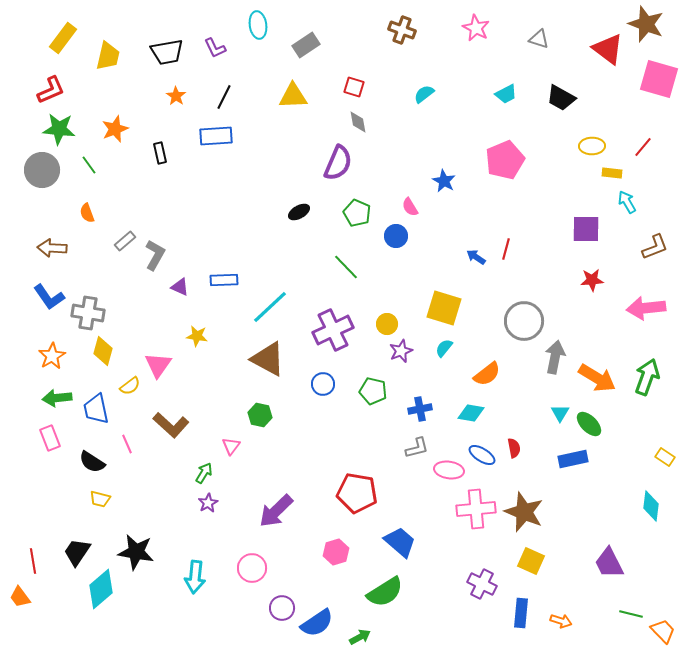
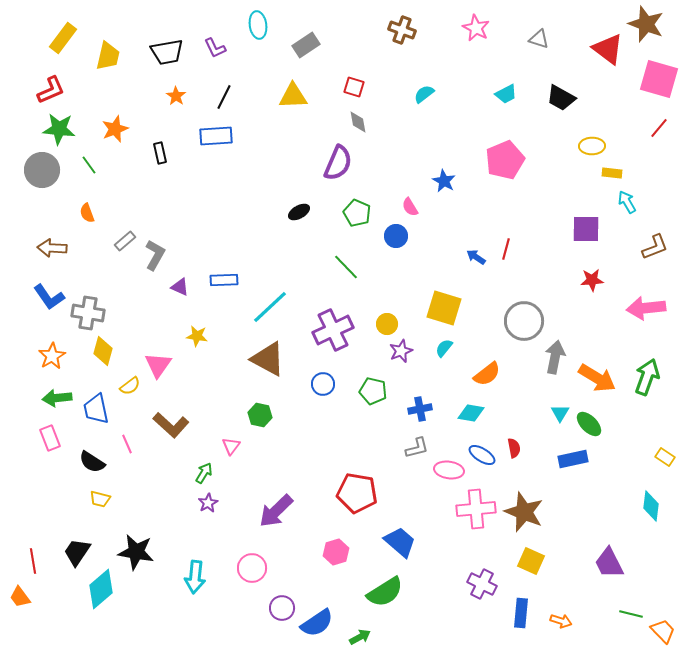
red line at (643, 147): moved 16 px right, 19 px up
